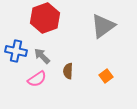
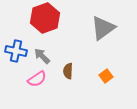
gray triangle: moved 2 px down
